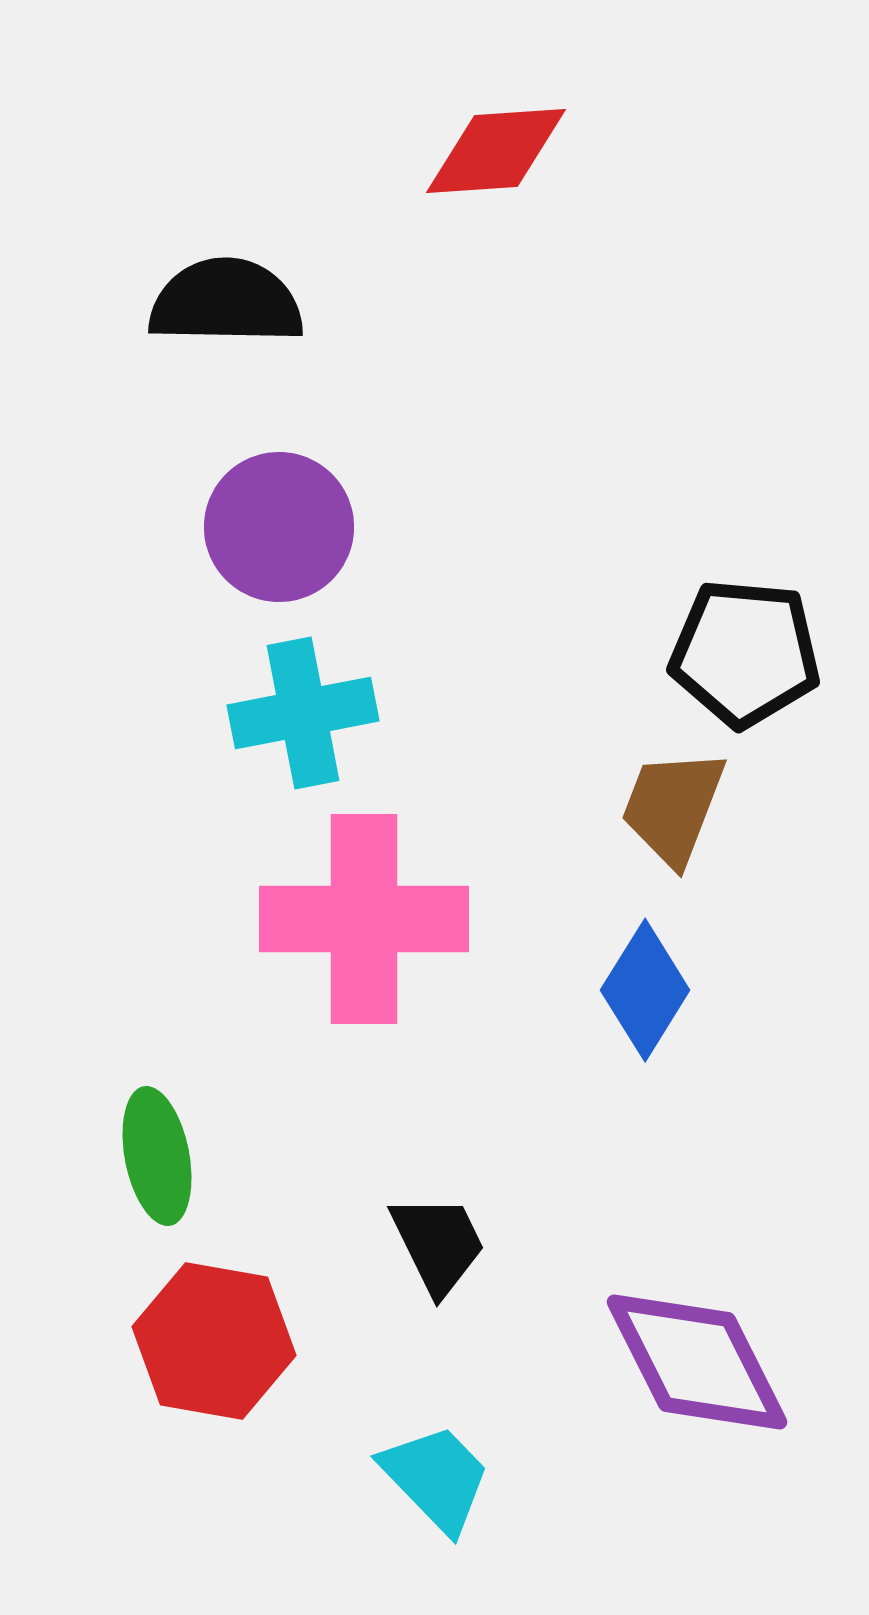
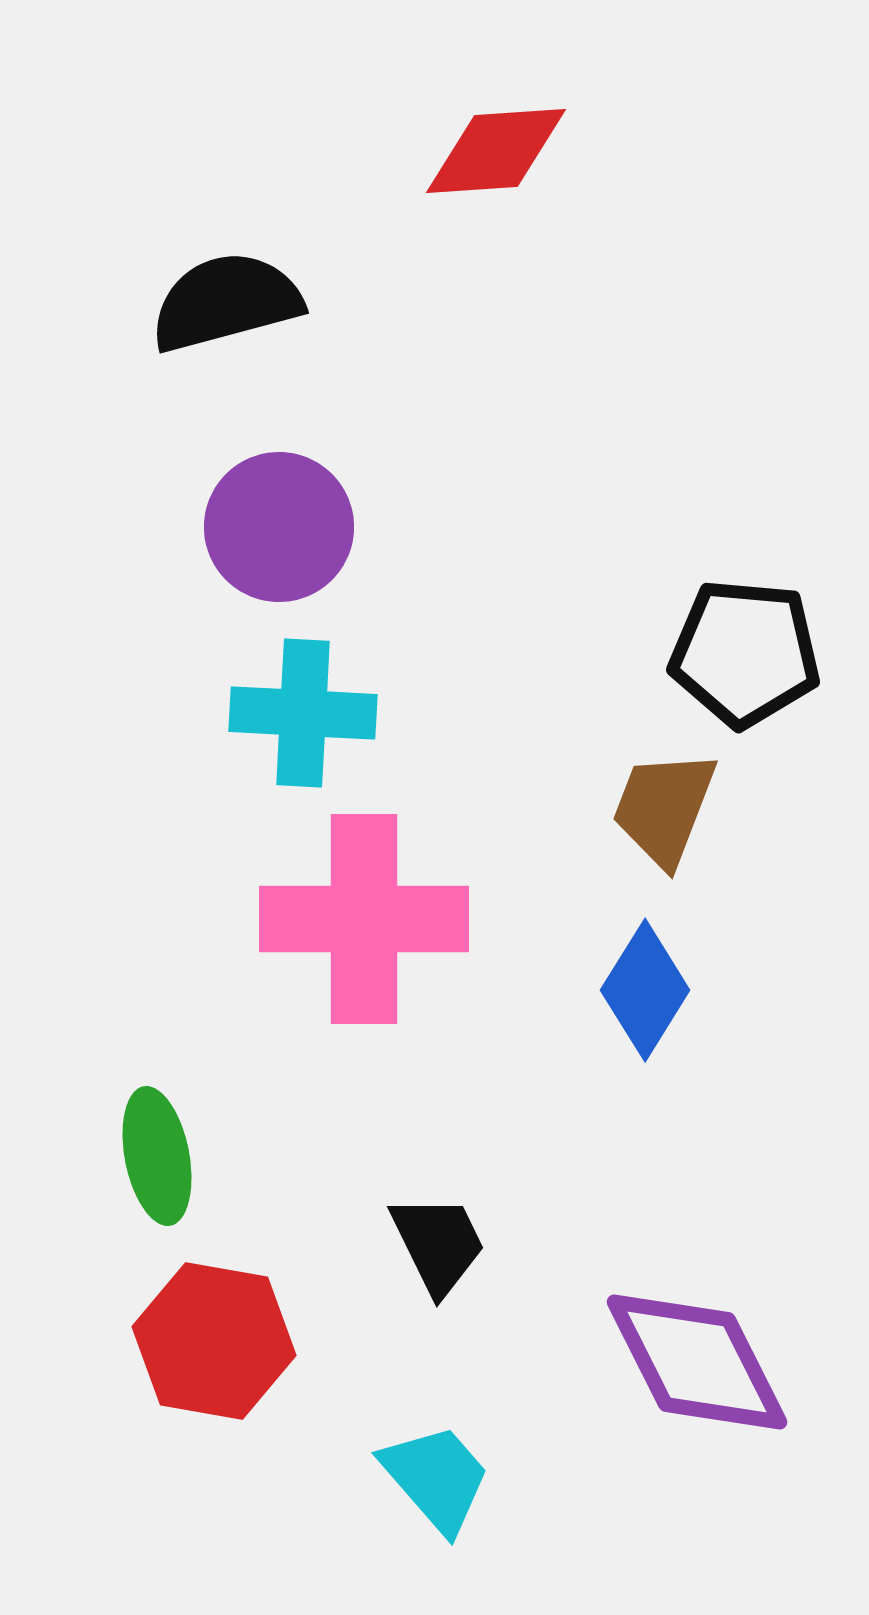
black semicircle: rotated 16 degrees counterclockwise
cyan cross: rotated 14 degrees clockwise
brown trapezoid: moved 9 px left, 1 px down
cyan trapezoid: rotated 3 degrees clockwise
